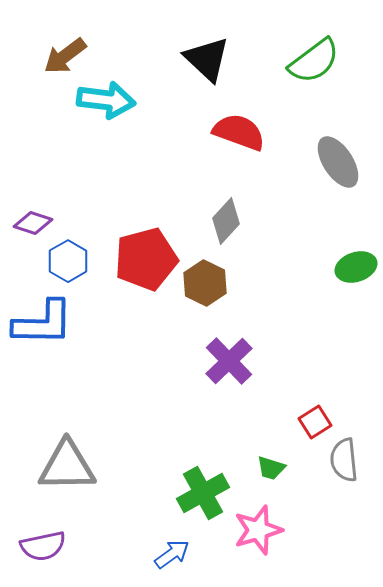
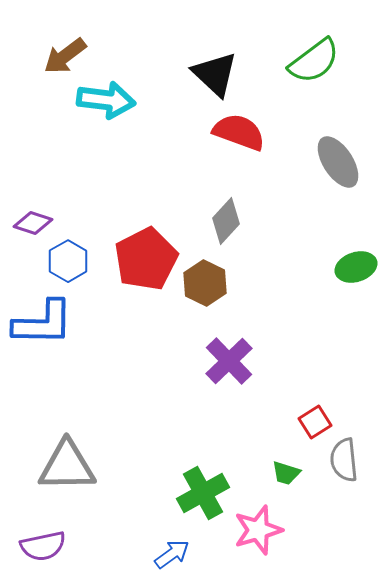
black triangle: moved 8 px right, 15 px down
red pentagon: rotated 12 degrees counterclockwise
green trapezoid: moved 15 px right, 5 px down
